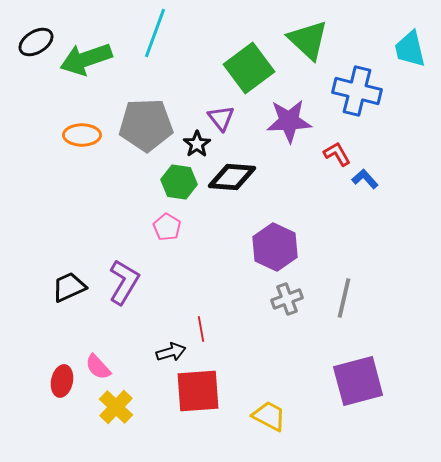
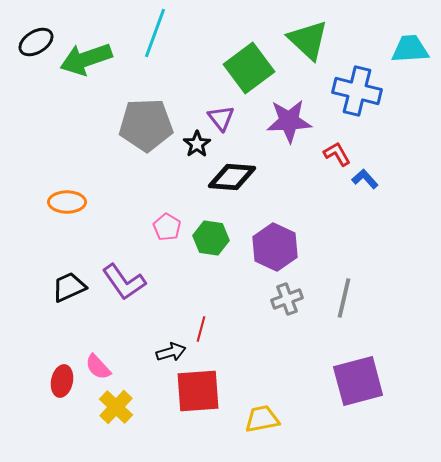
cyan trapezoid: rotated 99 degrees clockwise
orange ellipse: moved 15 px left, 67 px down
green hexagon: moved 32 px right, 56 px down
purple L-shape: rotated 114 degrees clockwise
red line: rotated 25 degrees clockwise
yellow trapezoid: moved 7 px left, 3 px down; rotated 39 degrees counterclockwise
